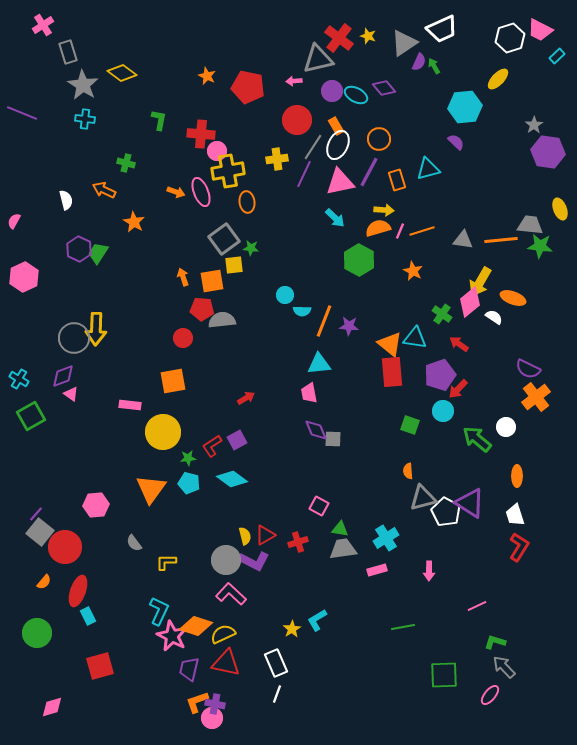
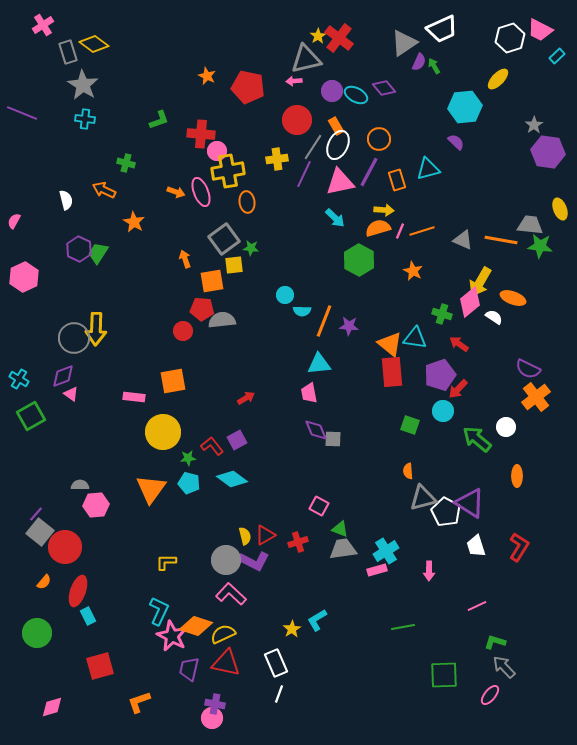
yellow star at (368, 36): moved 50 px left; rotated 21 degrees clockwise
gray triangle at (318, 59): moved 12 px left
yellow diamond at (122, 73): moved 28 px left, 29 px up
green L-shape at (159, 120): rotated 60 degrees clockwise
gray triangle at (463, 240): rotated 15 degrees clockwise
orange line at (501, 240): rotated 16 degrees clockwise
orange arrow at (183, 277): moved 2 px right, 18 px up
green cross at (442, 314): rotated 18 degrees counterclockwise
red circle at (183, 338): moved 7 px up
pink rectangle at (130, 405): moved 4 px right, 8 px up
red L-shape at (212, 446): rotated 85 degrees clockwise
white trapezoid at (515, 515): moved 39 px left, 31 px down
green triangle at (340, 529): rotated 12 degrees clockwise
cyan cross at (386, 538): moved 13 px down
gray semicircle at (134, 543): moved 54 px left, 58 px up; rotated 126 degrees clockwise
white line at (277, 694): moved 2 px right
orange L-shape at (197, 702): moved 58 px left
